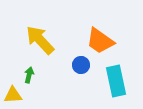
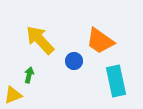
blue circle: moved 7 px left, 4 px up
yellow triangle: rotated 18 degrees counterclockwise
